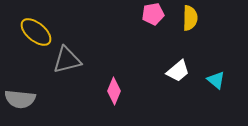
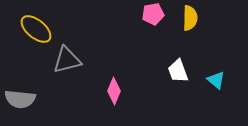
yellow ellipse: moved 3 px up
white trapezoid: rotated 110 degrees clockwise
